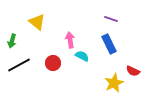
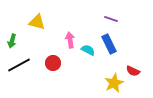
yellow triangle: rotated 24 degrees counterclockwise
cyan semicircle: moved 6 px right, 6 px up
